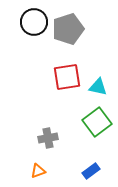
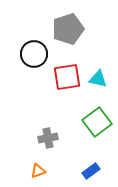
black circle: moved 32 px down
cyan triangle: moved 8 px up
